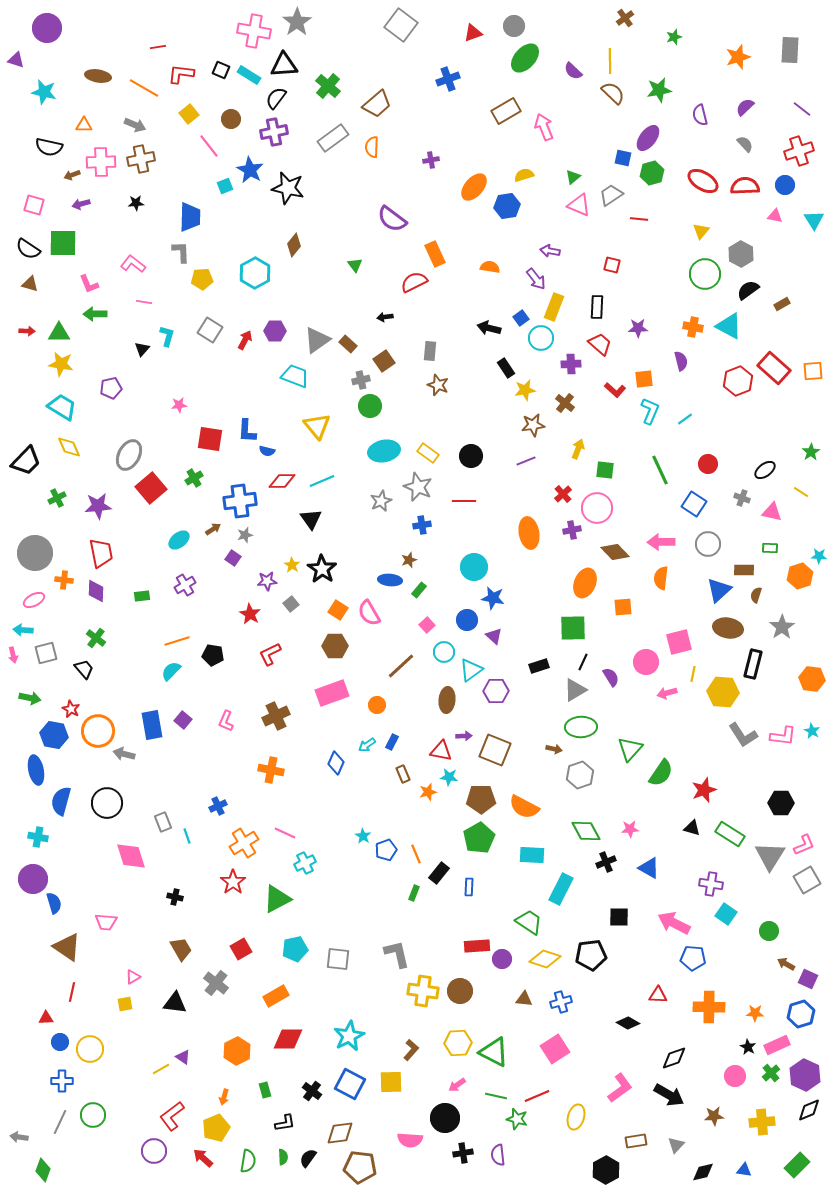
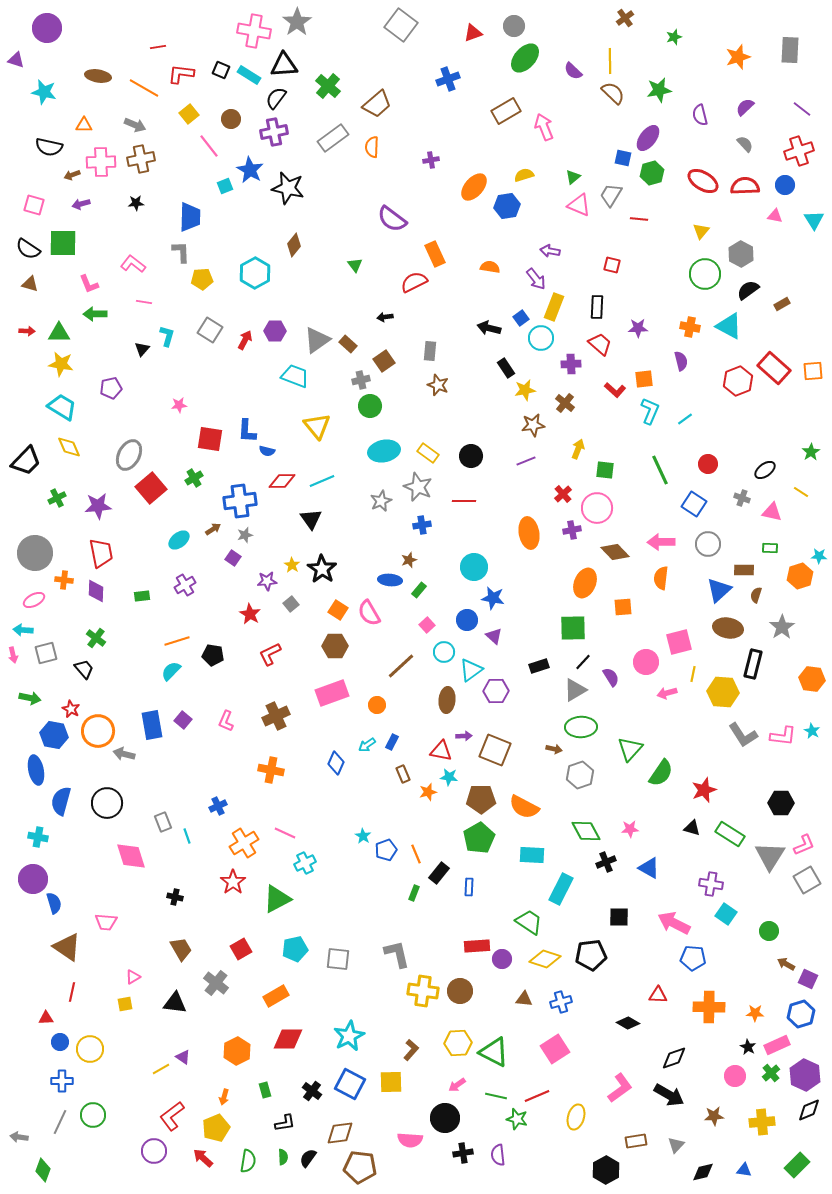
gray trapezoid at (611, 195): rotated 25 degrees counterclockwise
orange cross at (693, 327): moved 3 px left
black line at (583, 662): rotated 18 degrees clockwise
